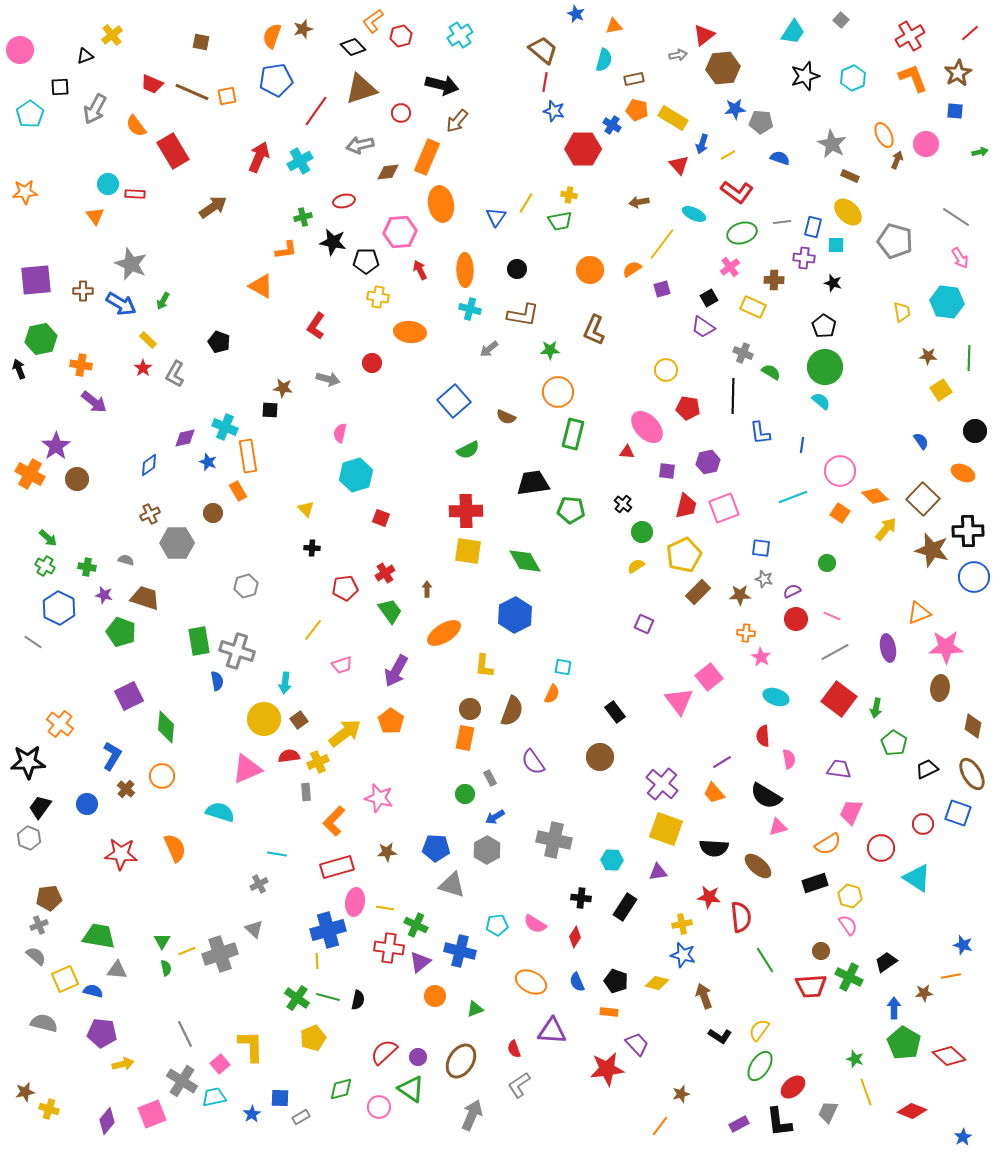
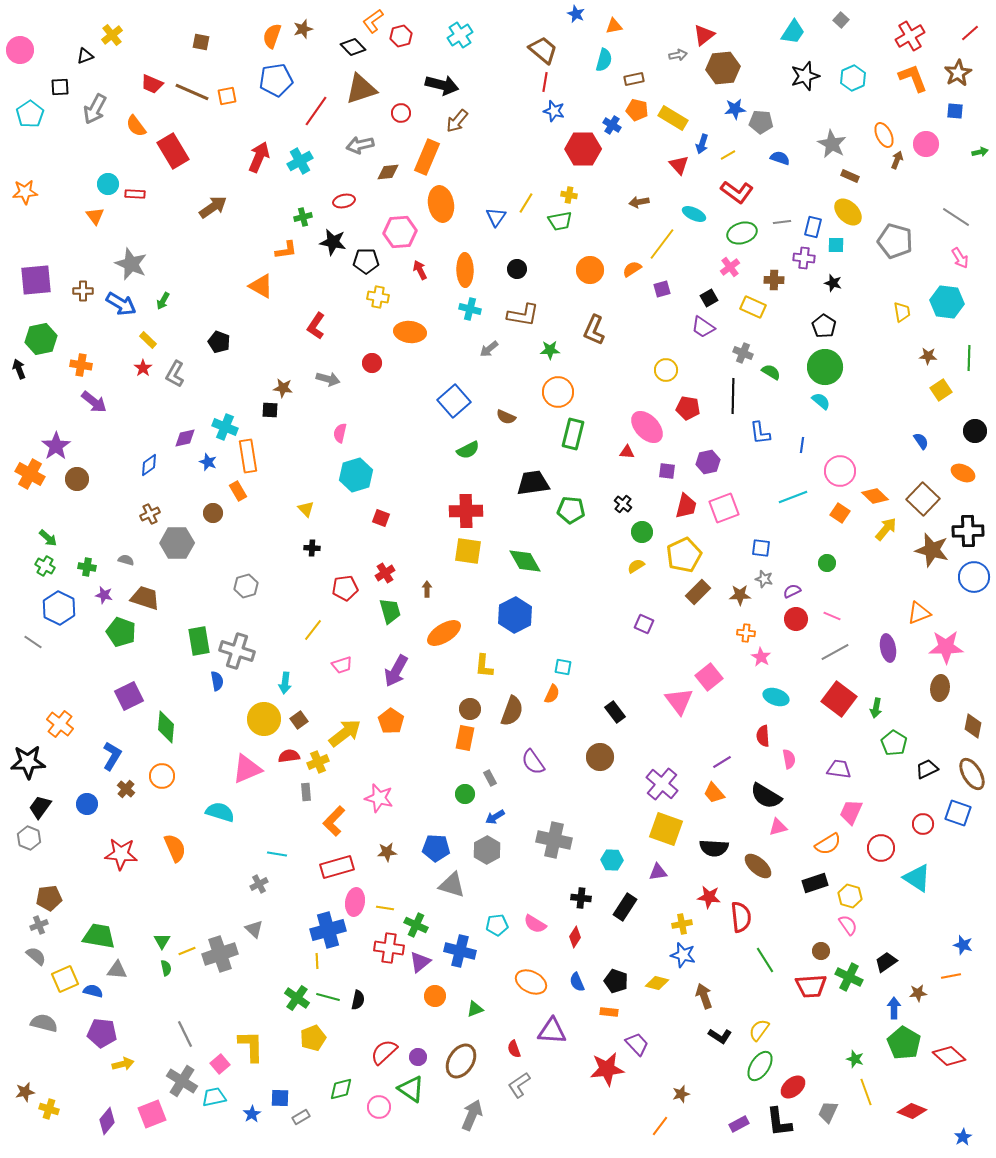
green trapezoid at (390, 611): rotated 20 degrees clockwise
brown star at (924, 993): moved 6 px left
